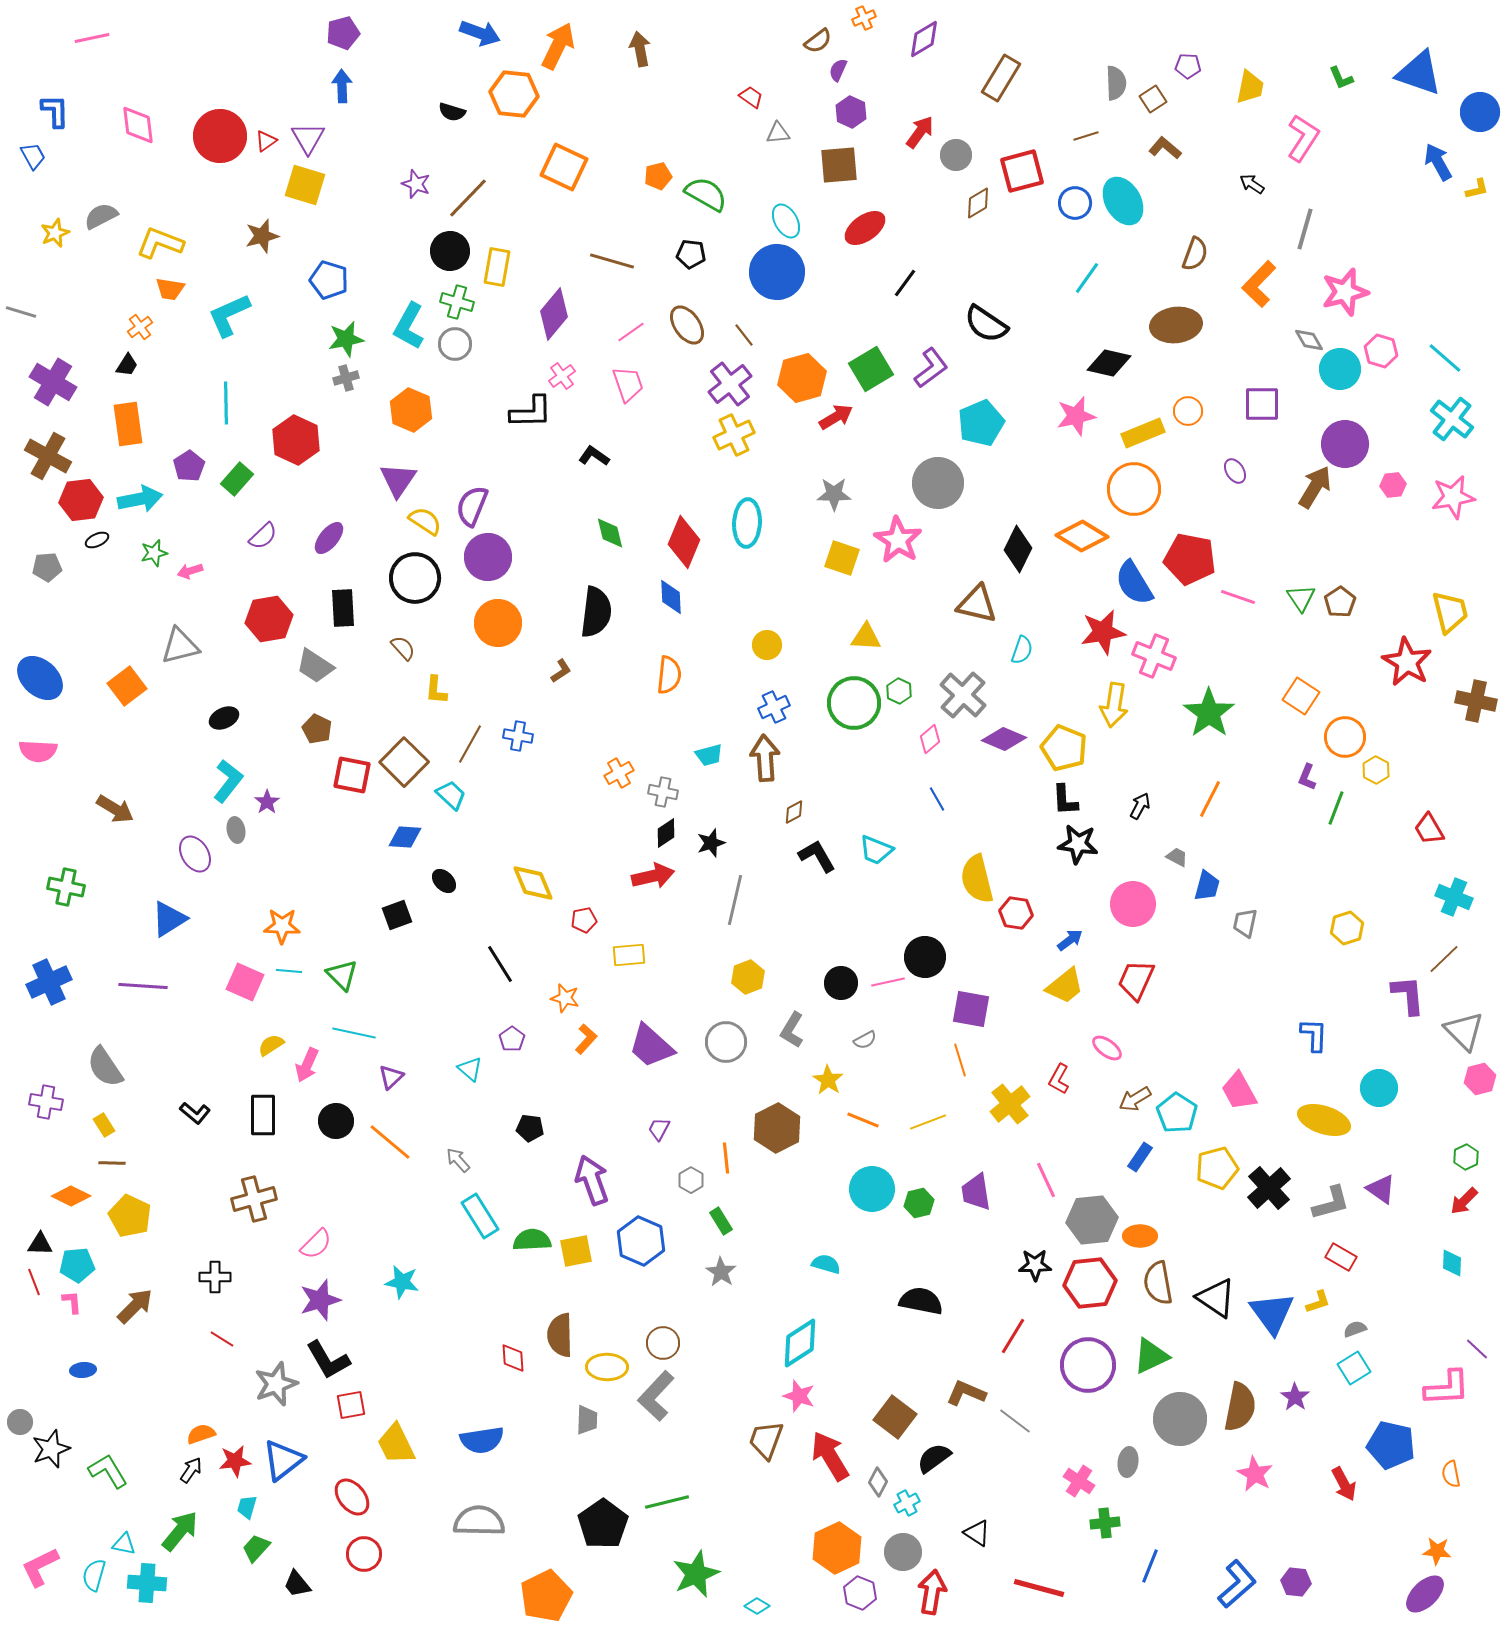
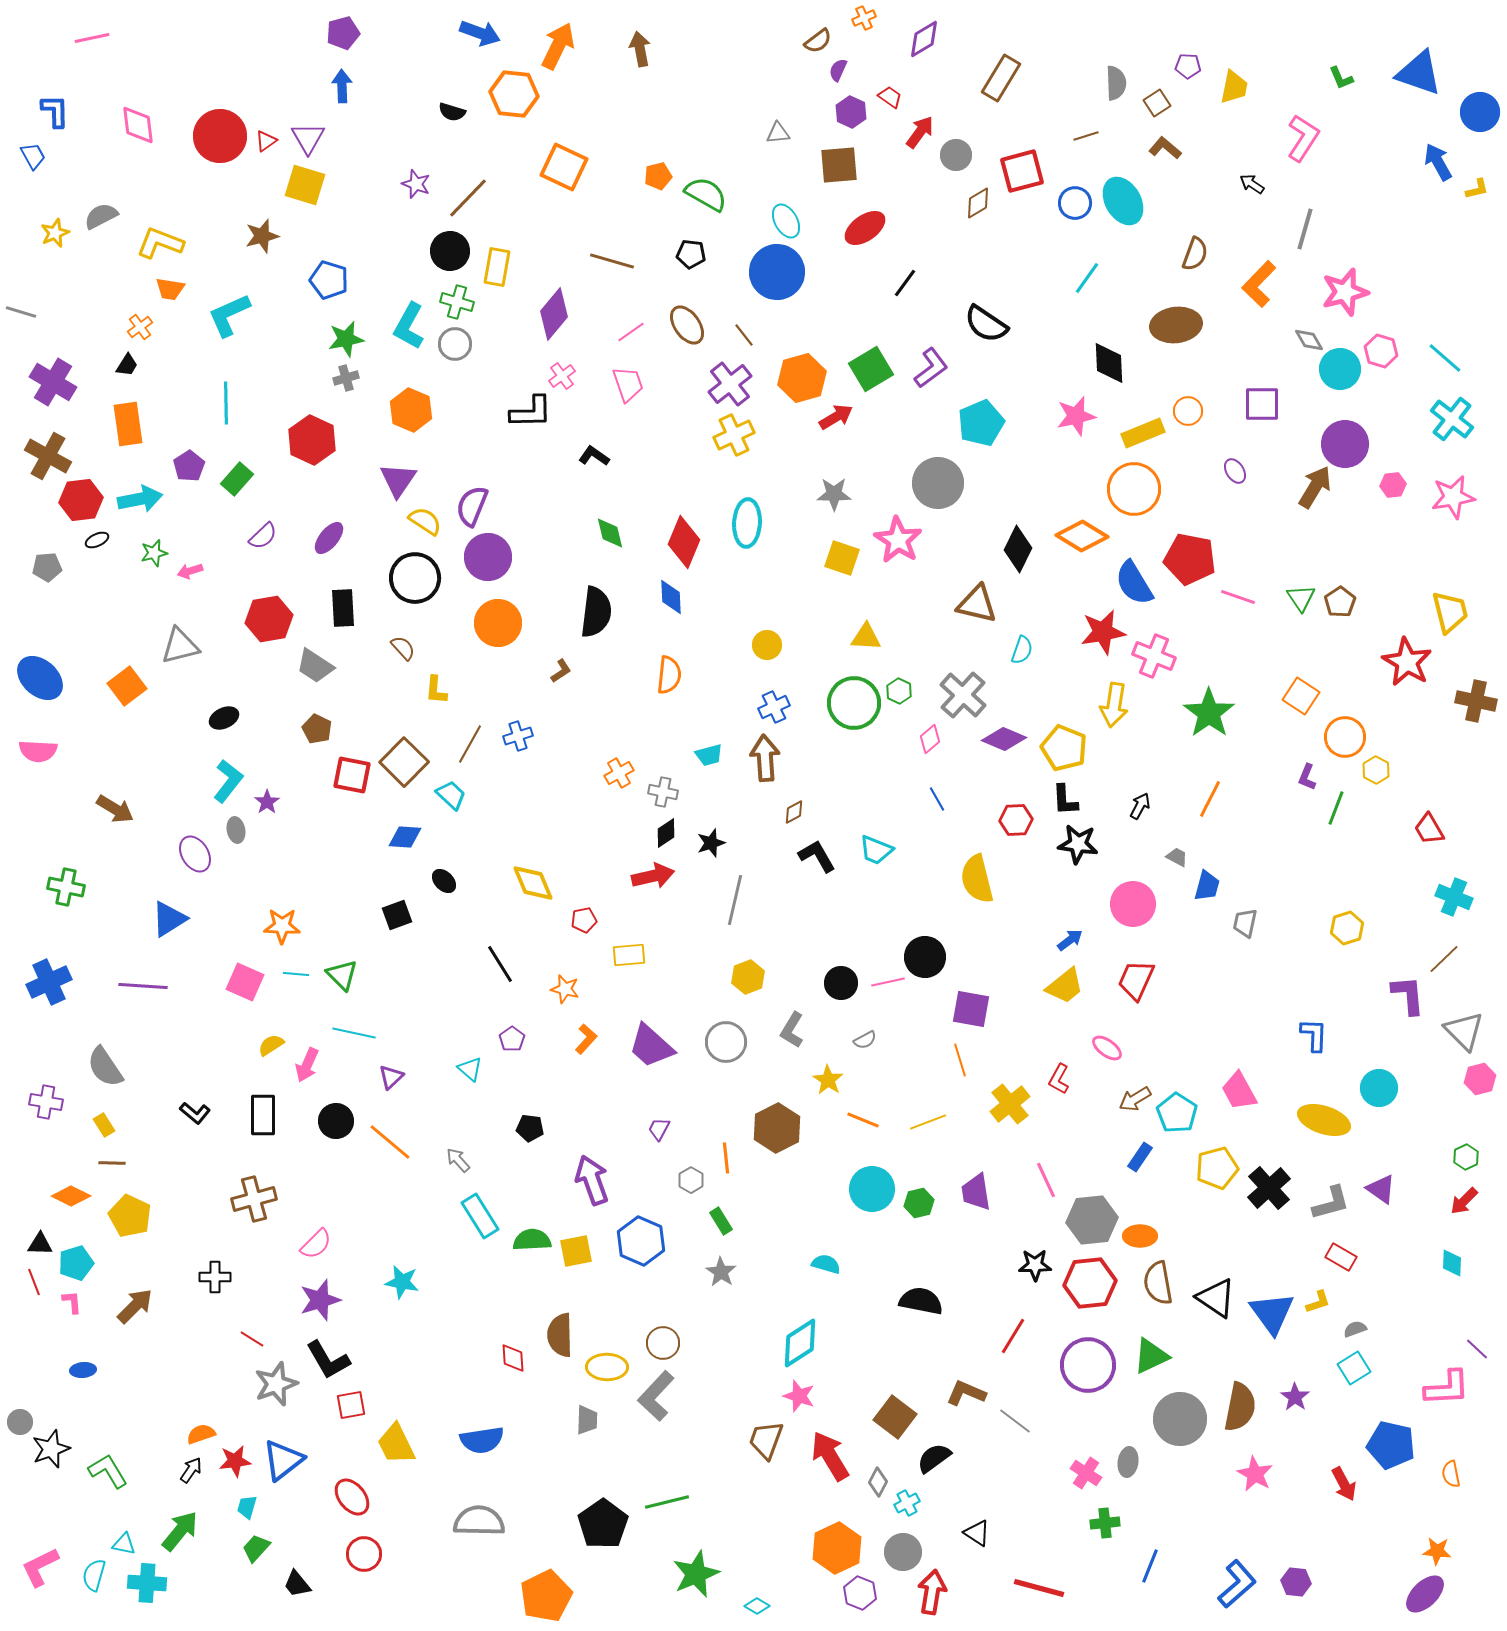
yellow trapezoid at (1250, 87): moved 16 px left
red trapezoid at (751, 97): moved 139 px right
brown square at (1153, 99): moved 4 px right, 4 px down
black diamond at (1109, 363): rotated 75 degrees clockwise
red hexagon at (296, 440): moved 16 px right
blue cross at (518, 736): rotated 28 degrees counterclockwise
red hexagon at (1016, 913): moved 93 px up; rotated 12 degrees counterclockwise
cyan line at (289, 971): moved 7 px right, 3 px down
orange star at (565, 998): moved 9 px up
cyan pentagon at (77, 1265): moved 1 px left, 2 px up; rotated 12 degrees counterclockwise
red line at (222, 1339): moved 30 px right
pink cross at (1079, 1481): moved 7 px right, 8 px up
